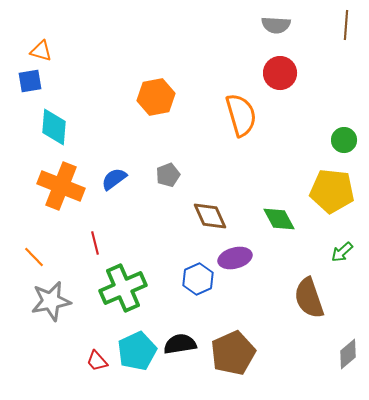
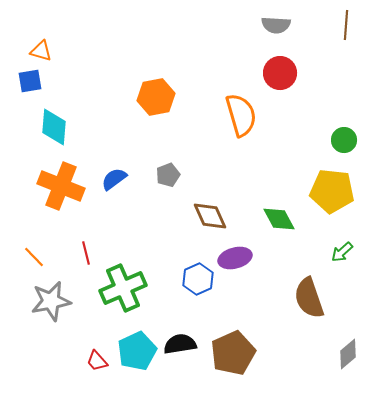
red line: moved 9 px left, 10 px down
